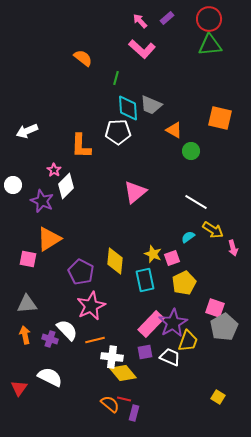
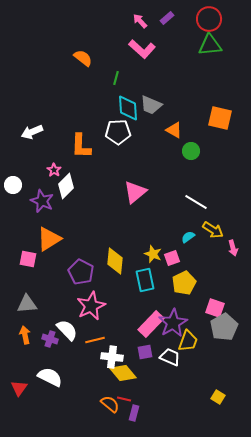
white arrow at (27, 131): moved 5 px right, 1 px down
